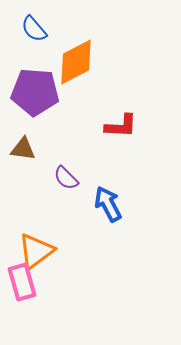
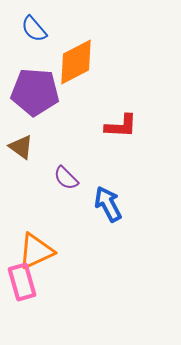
brown triangle: moved 2 px left, 2 px up; rotated 28 degrees clockwise
orange triangle: rotated 12 degrees clockwise
